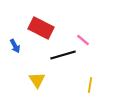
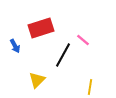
red rectangle: rotated 45 degrees counterclockwise
black line: rotated 45 degrees counterclockwise
yellow triangle: rotated 18 degrees clockwise
yellow line: moved 2 px down
